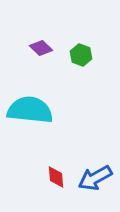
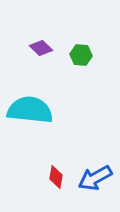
green hexagon: rotated 15 degrees counterclockwise
red diamond: rotated 15 degrees clockwise
